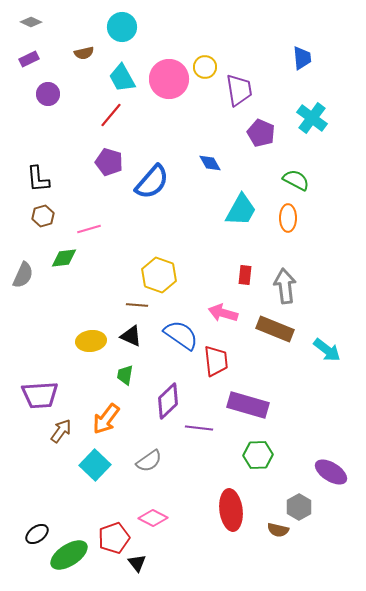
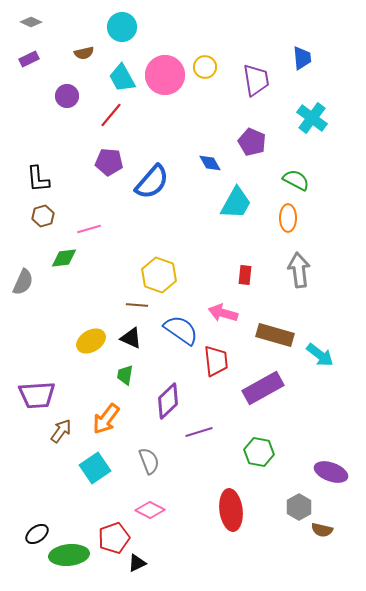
pink circle at (169, 79): moved 4 px left, 4 px up
purple trapezoid at (239, 90): moved 17 px right, 10 px up
purple circle at (48, 94): moved 19 px right, 2 px down
purple pentagon at (261, 133): moved 9 px left, 9 px down
purple pentagon at (109, 162): rotated 12 degrees counterclockwise
cyan trapezoid at (241, 210): moved 5 px left, 7 px up
gray semicircle at (23, 275): moved 7 px down
gray arrow at (285, 286): moved 14 px right, 16 px up
brown rectangle at (275, 329): moved 6 px down; rotated 6 degrees counterclockwise
blue semicircle at (181, 335): moved 5 px up
black triangle at (131, 336): moved 2 px down
yellow ellipse at (91, 341): rotated 24 degrees counterclockwise
cyan arrow at (327, 350): moved 7 px left, 5 px down
purple trapezoid at (40, 395): moved 3 px left
purple rectangle at (248, 405): moved 15 px right, 17 px up; rotated 45 degrees counterclockwise
purple line at (199, 428): moved 4 px down; rotated 24 degrees counterclockwise
green hexagon at (258, 455): moved 1 px right, 3 px up; rotated 12 degrees clockwise
gray semicircle at (149, 461): rotated 76 degrees counterclockwise
cyan square at (95, 465): moved 3 px down; rotated 12 degrees clockwise
purple ellipse at (331, 472): rotated 12 degrees counterclockwise
pink diamond at (153, 518): moved 3 px left, 8 px up
brown semicircle at (278, 530): moved 44 px right
green ellipse at (69, 555): rotated 27 degrees clockwise
black triangle at (137, 563): rotated 42 degrees clockwise
